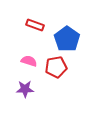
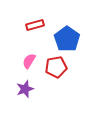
red rectangle: rotated 36 degrees counterclockwise
pink semicircle: rotated 77 degrees counterclockwise
purple star: rotated 18 degrees counterclockwise
